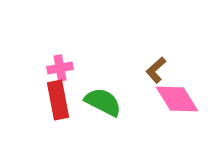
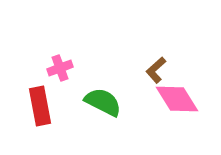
pink cross: rotated 10 degrees counterclockwise
red rectangle: moved 18 px left, 6 px down
